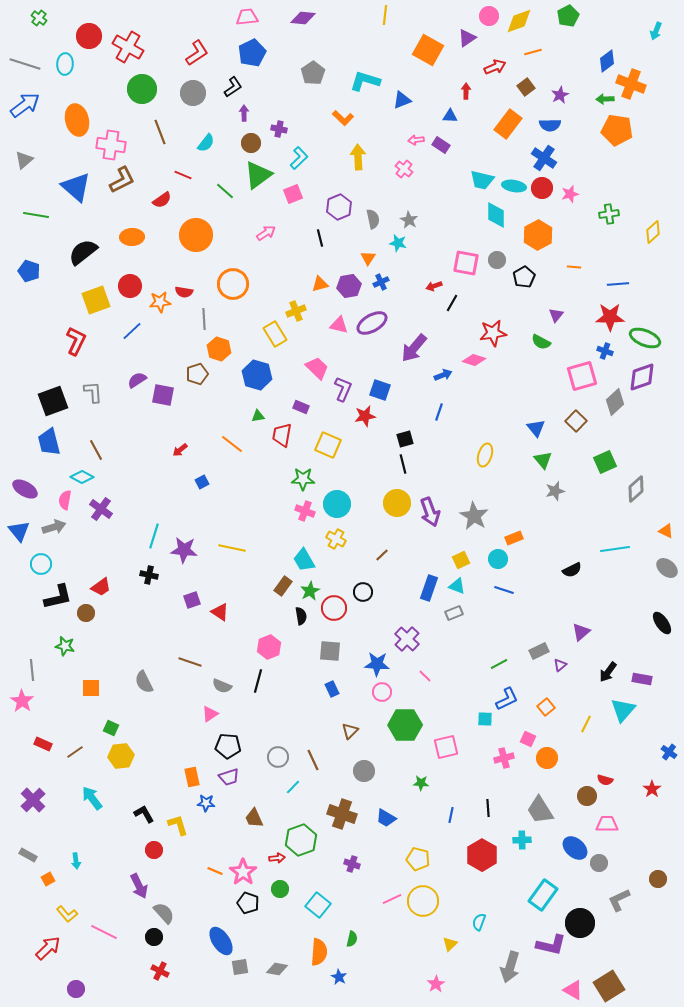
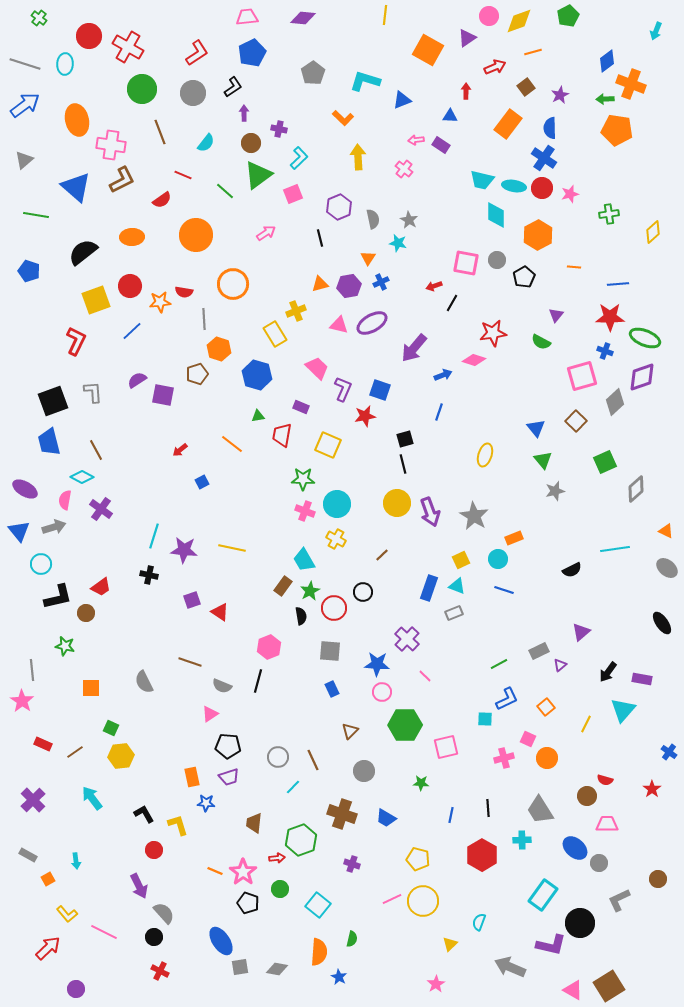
blue semicircle at (550, 125): moved 3 px down; rotated 90 degrees clockwise
brown trapezoid at (254, 818): moved 5 px down; rotated 30 degrees clockwise
gray arrow at (510, 967): rotated 96 degrees clockwise
